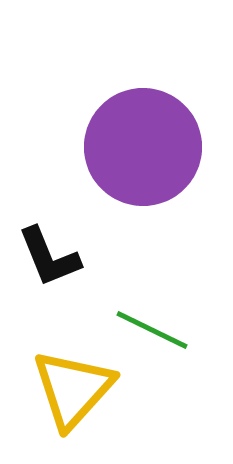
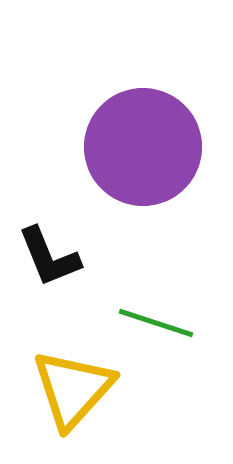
green line: moved 4 px right, 7 px up; rotated 8 degrees counterclockwise
